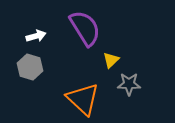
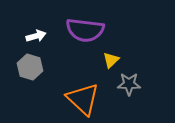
purple semicircle: moved 2 px down; rotated 129 degrees clockwise
